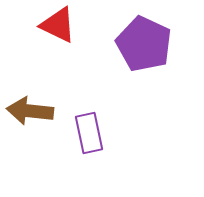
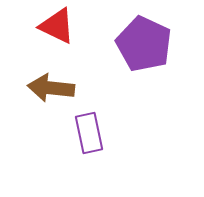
red triangle: moved 1 px left, 1 px down
brown arrow: moved 21 px right, 23 px up
